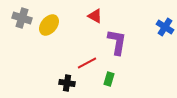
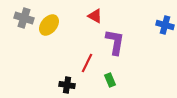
gray cross: moved 2 px right
blue cross: moved 2 px up; rotated 18 degrees counterclockwise
purple L-shape: moved 2 px left
red line: rotated 36 degrees counterclockwise
green rectangle: moved 1 px right, 1 px down; rotated 40 degrees counterclockwise
black cross: moved 2 px down
